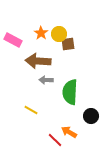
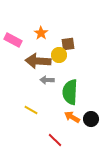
yellow circle: moved 21 px down
gray arrow: moved 1 px right
black circle: moved 3 px down
orange arrow: moved 3 px right, 15 px up
